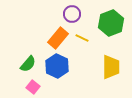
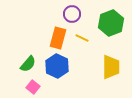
orange rectangle: rotated 25 degrees counterclockwise
